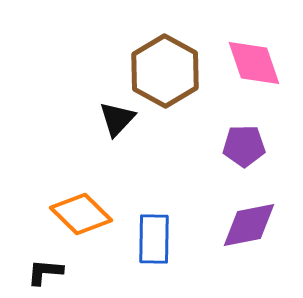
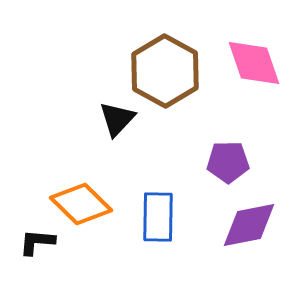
purple pentagon: moved 16 px left, 16 px down
orange diamond: moved 10 px up
blue rectangle: moved 4 px right, 22 px up
black L-shape: moved 8 px left, 30 px up
